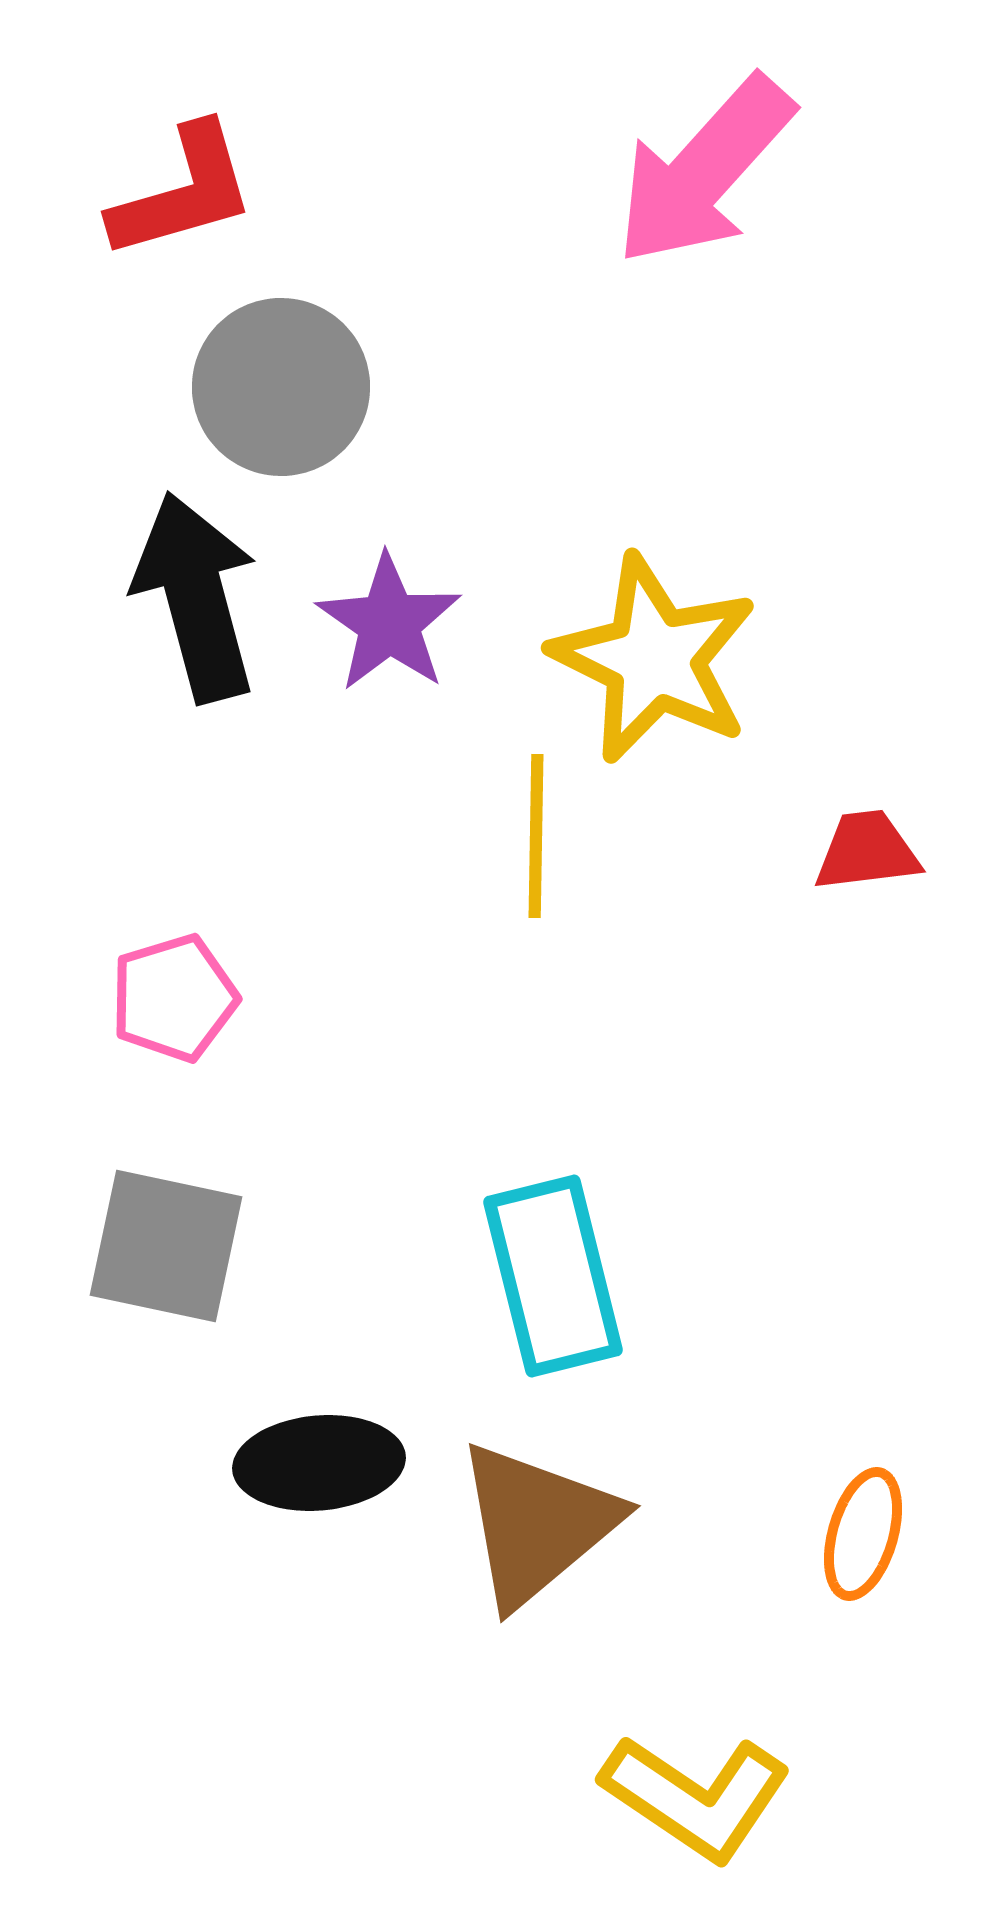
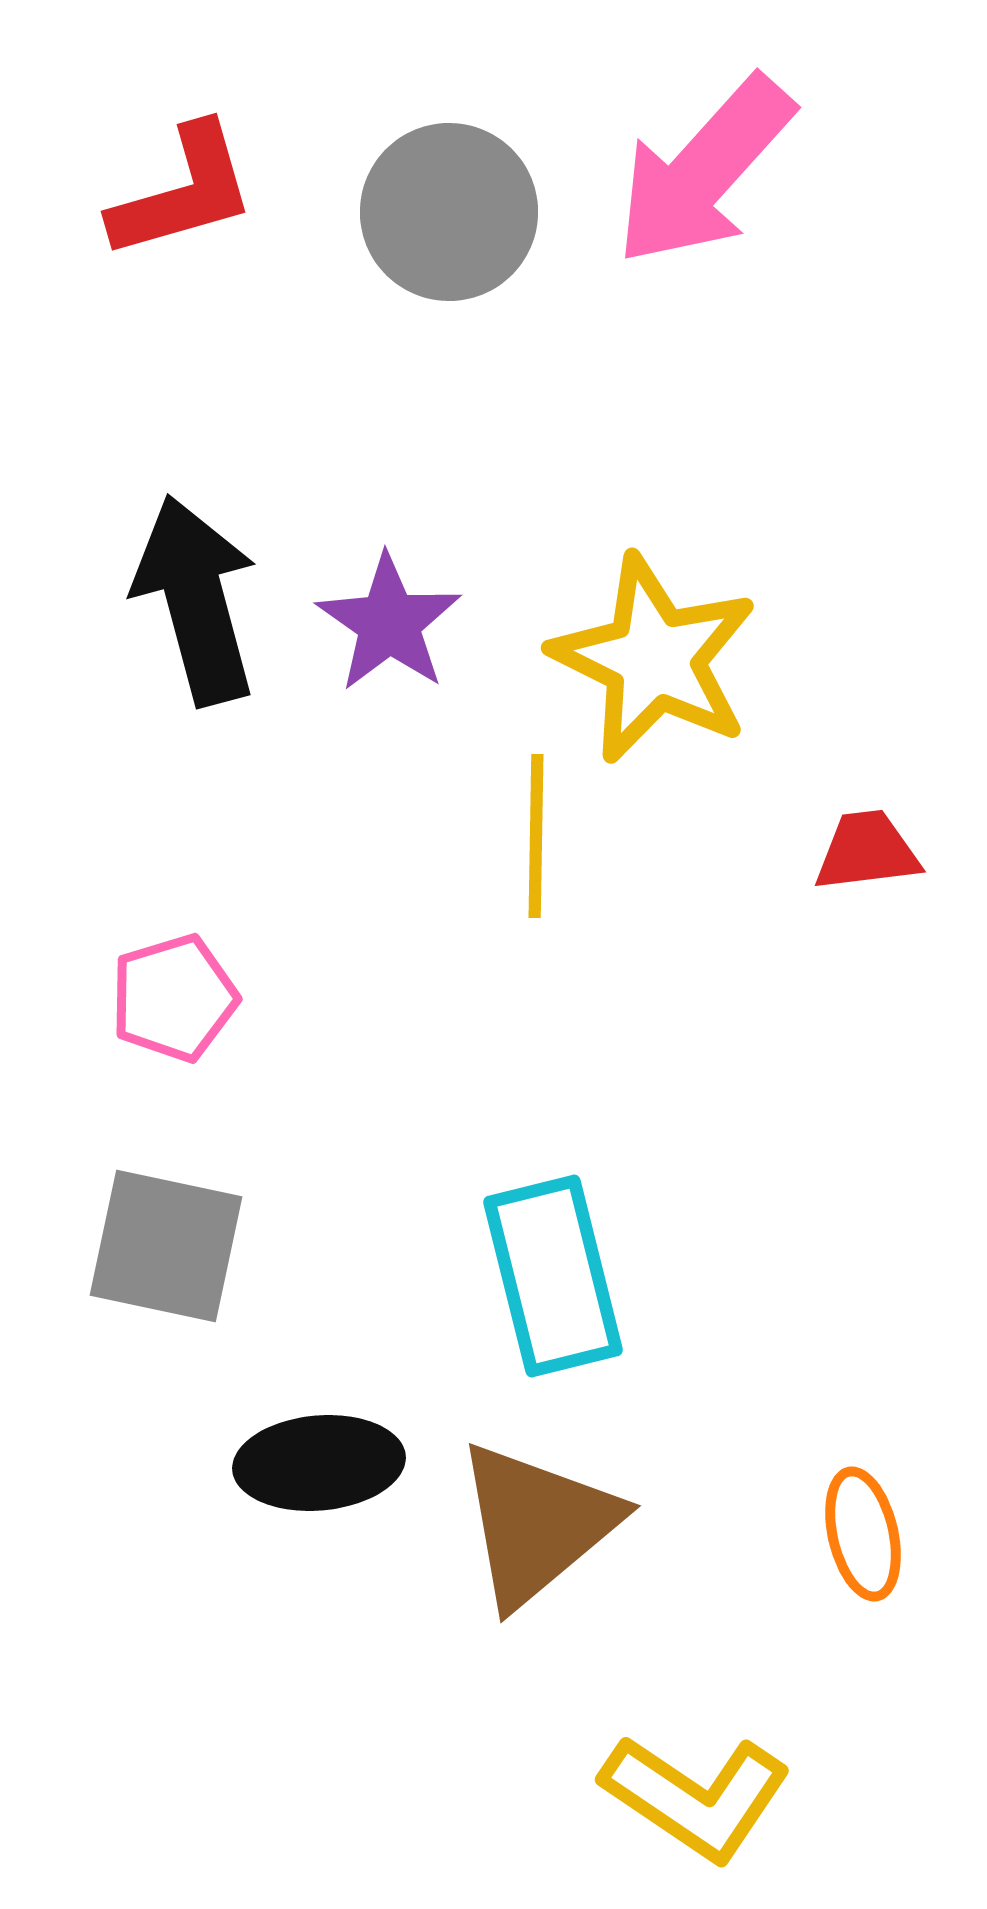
gray circle: moved 168 px right, 175 px up
black arrow: moved 3 px down
orange ellipse: rotated 29 degrees counterclockwise
